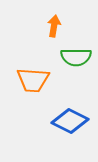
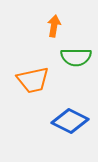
orange trapezoid: rotated 16 degrees counterclockwise
